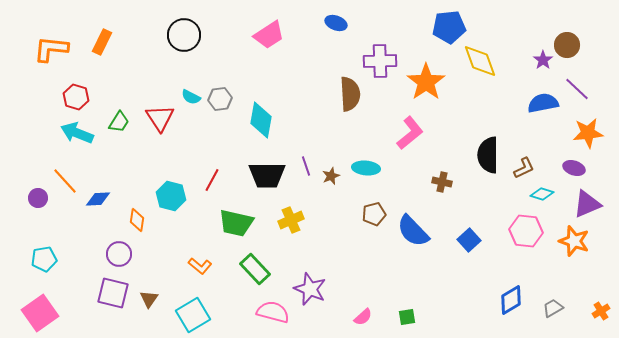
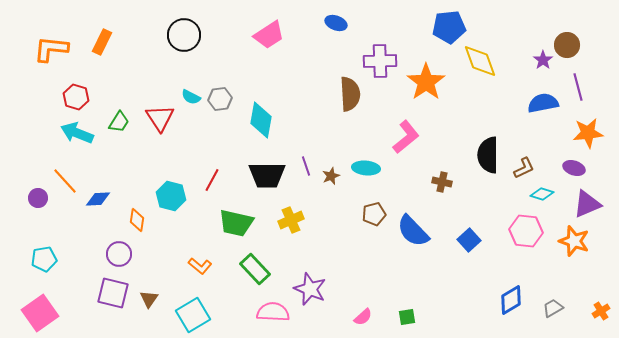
purple line at (577, 89): moved 1 px right, 2 px up; rotated 32 degrees clockwise
pink L-shape at (410, 133): moved 4 px left, 4 px down
pink semicircle at (273, 312): rotated 12 degrees counterclockwise
